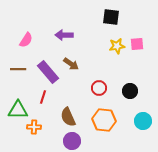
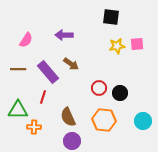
black circle: moved 10 px left, 2 px down
